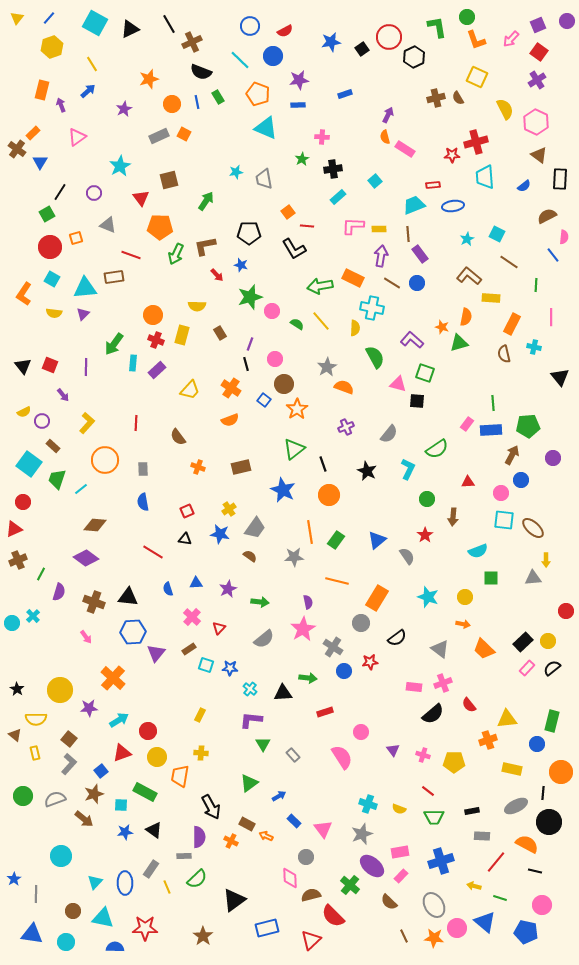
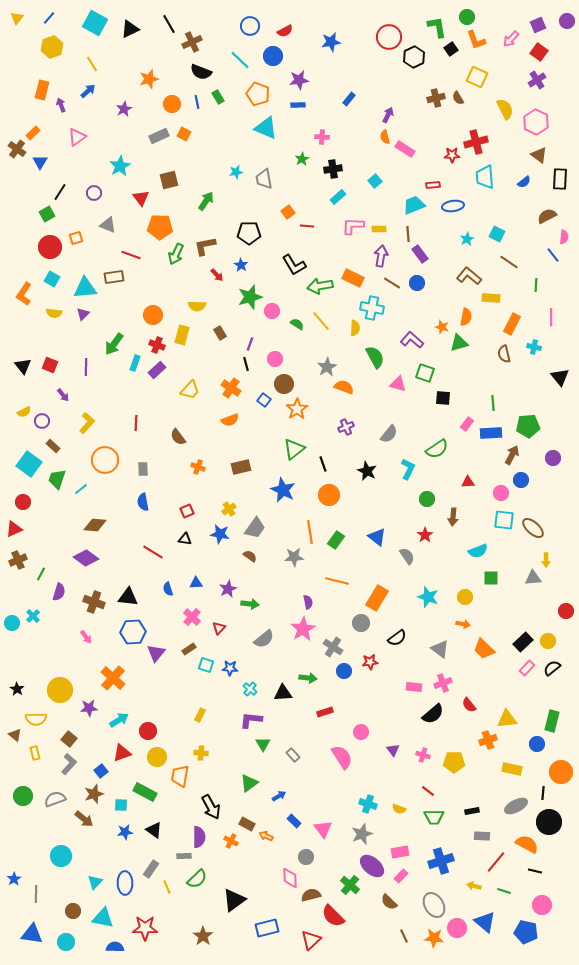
black square at (362, 49): moved 89 px right
blue rectangle at (345, 94): moved 4 px right, 5 px down; rotated 32 degrees counterclockwise
blue semicircle at (524, 186): moved 4 px up
black L-shape at (294, 249): moved 16 px down
blue star at (241, 265): rotated 16 degrees clockwise
red cross at (156, 340): moved 1 px right, 5 px down
cyan rectangle at (133, 363): moved 2 px right; rotated 14 degrees clockwise
black square at (417, 401): moved 26 px right, 3 px up
blue rectangle at (491, 430): moved 3 px down
blue triangle at (377, 540): moved 3 px up; rotated 42 degrees counterclockwise
green arrow at (260, 602): moved 10 px left, 2 px down
green line at (500, 898): moved 4 px right, 7 px up
